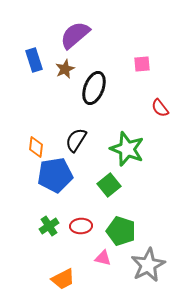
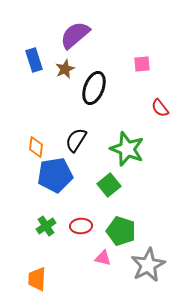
green cross: moved 3 px left
orange trapezoid: moved 26 px left; rotated 120 degrees clockwise
